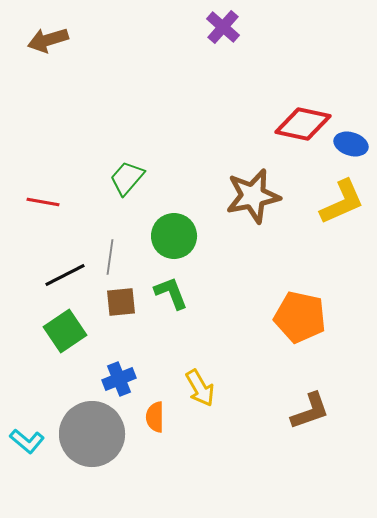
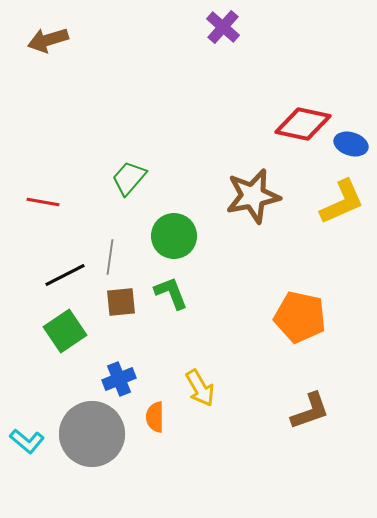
green trapezoid: moved 2 px right
